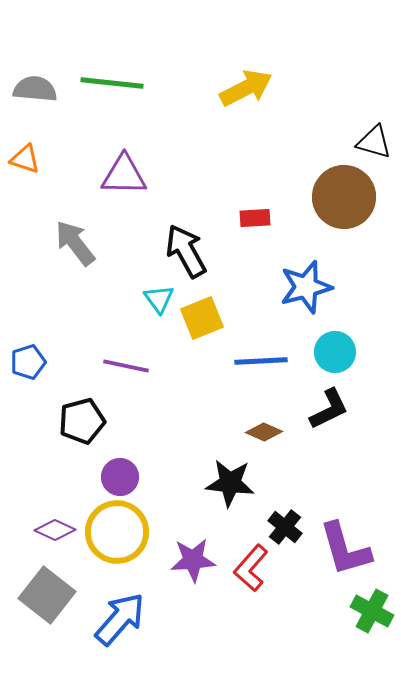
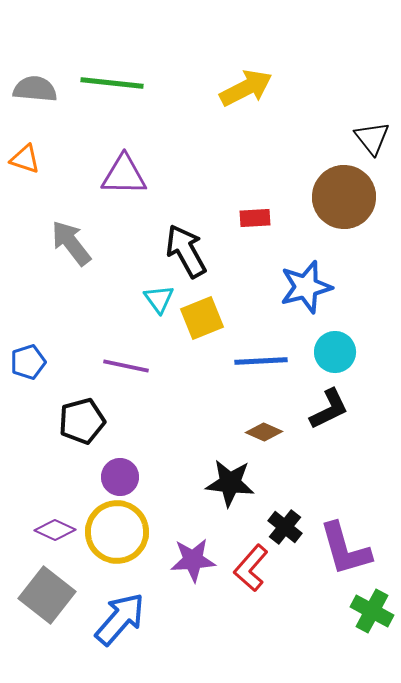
black triangle: moved 2 px left, 4 px up; rotated 36 degrees clockwise
gray arrow: moved 4 px left
